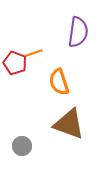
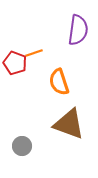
purple semicircle: moved 2 px up
